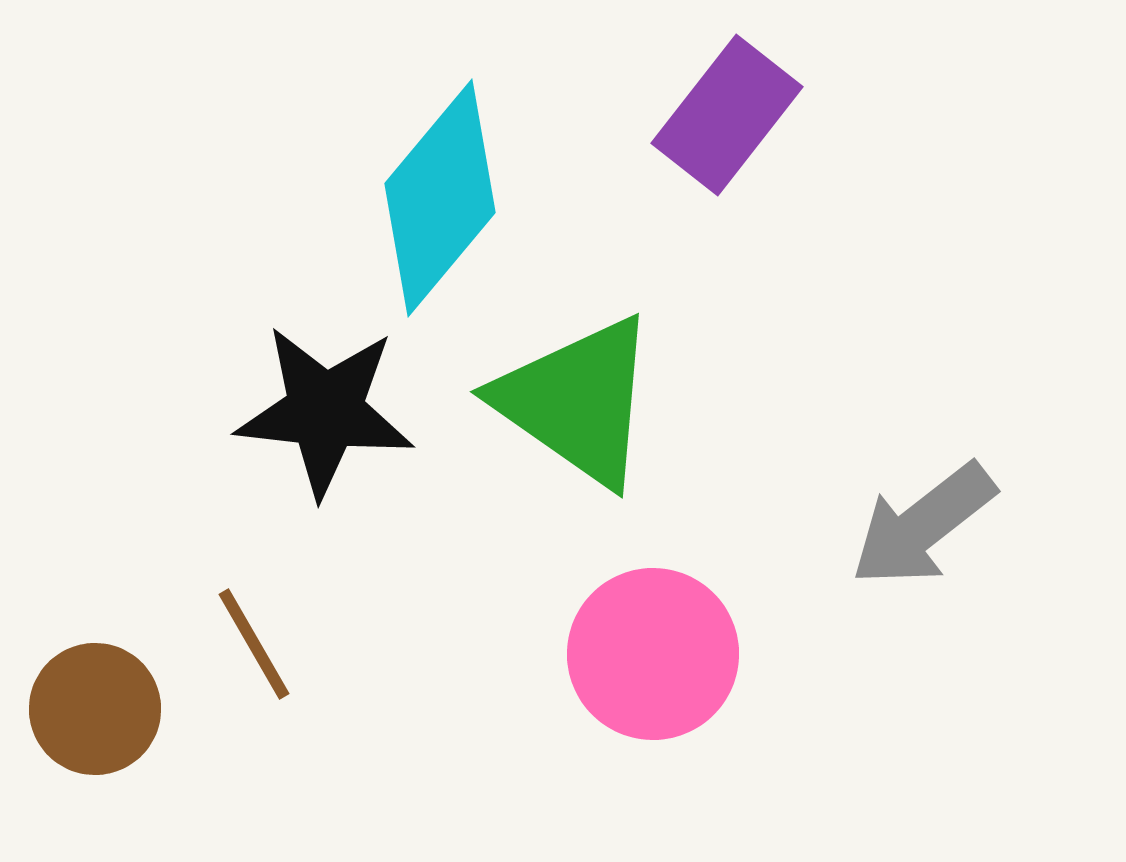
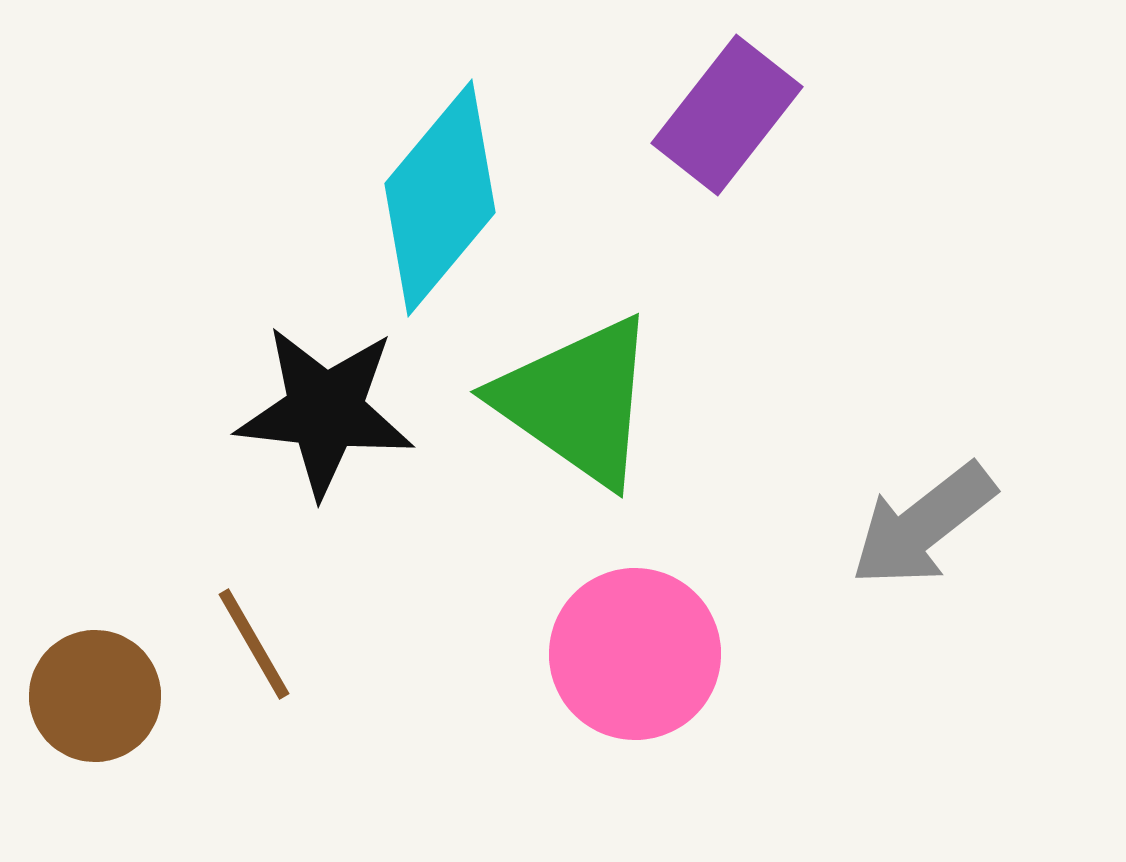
pink circle: moved 18 px left
brown circle: moved 13 px up
